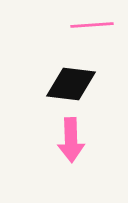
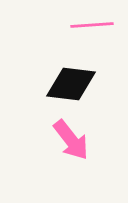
pink arrow: rotated 36 degrees counterclockwise
